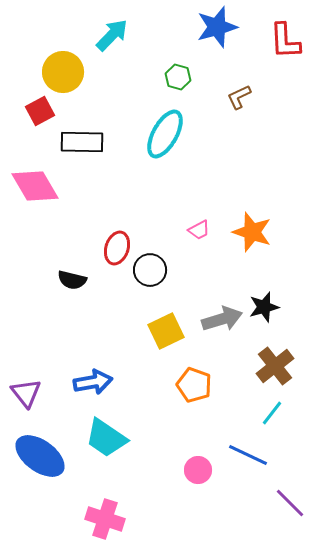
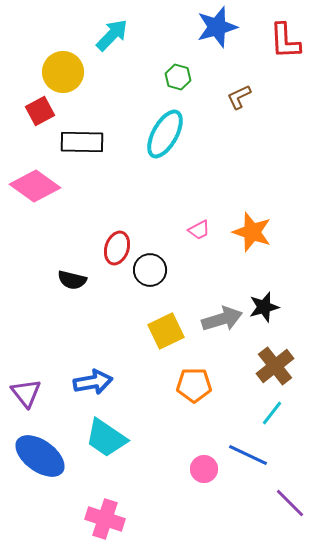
pink diamond: rotated 24 degrees counterclockwise
orange pentagon: rotated 20 degrees counterclockwise
pink circle: moved 6 px right, 1 px up
